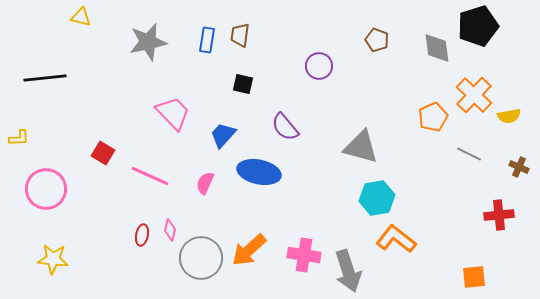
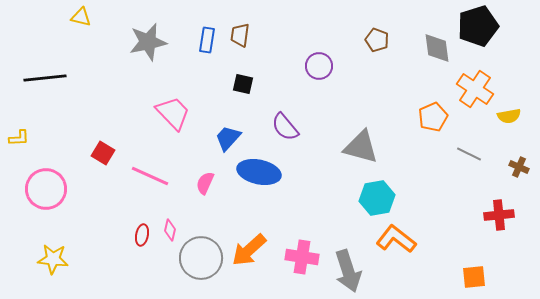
orange cross: moved 1 px right, 6 px up; rotated 9 degrees counterclockwise
blue trapezoid: moved 5 px right, 3 px down
pink cross: moved 2 px left, 2 px down
